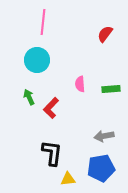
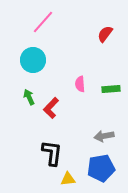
pink line: rotated 35 degrees clockwise
cyan circle: moved 4 px left
